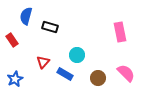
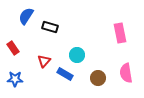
blue semicircle: rotated 18 degrees clockwise
pink rectangle: moved 1 px down
red rectangle: moved 1 px right, 8 px down
red triangle: moved 1 px right, 1 px up
pink semicircle: rotated 144 degrees counterclockwise
blue star: rotated 28 degrees clockwise
